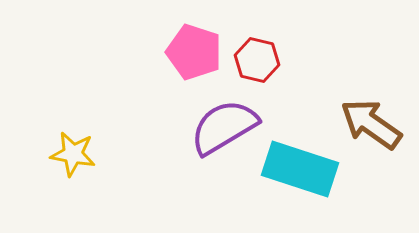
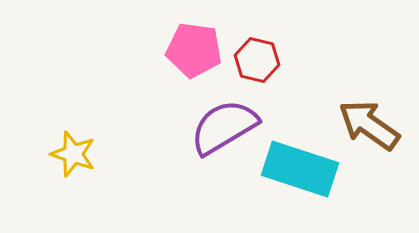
pink pentagon: moved 2 px up; rotated 10 degrees counterclockwise
brown arrow: moved 2 px left, 1 px down
yellow star: rotated 9 degrees clockwise
